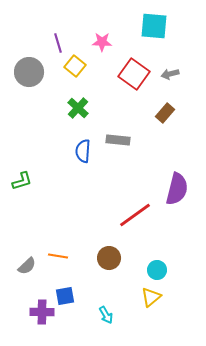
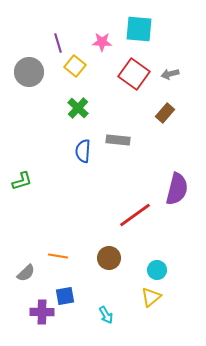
cyan square: moved 15 px left, 3 px down
gray semicircle: moved 1 px left, 7 px down
